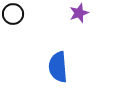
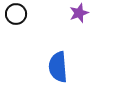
black circle: moved 3 px right
